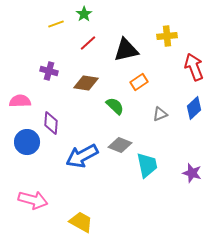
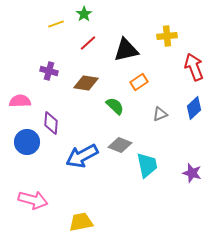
yellow trapezoid: rotated 40 degrees counterclockwise
